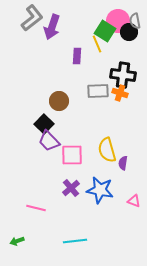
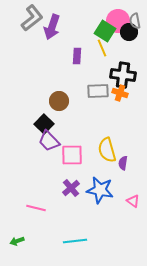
yellow line: moved 5 px right, 4 px down
pink triangle: moved 1 px left; rotated 16 degrees clockwise
